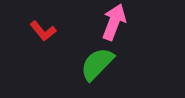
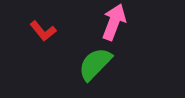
green semicircle: moved 2 px left
